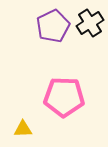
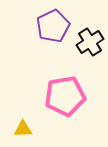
black cross: moved 19 px down
pink pentagon: moved 1 px right, 1 px up; rotated 12 degrees counterclockwise
